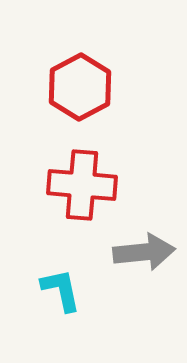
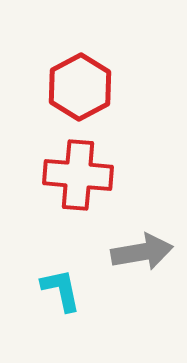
red cross: moved 4 px left, 10 px up
gray arrow: moved 2 px left; rotated 4 degrees counterclockwise
